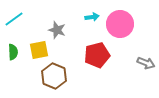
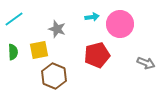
gray star: moved 1 px up
